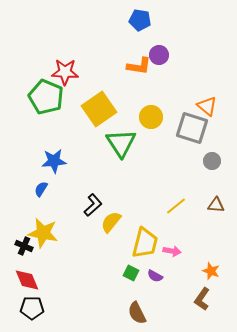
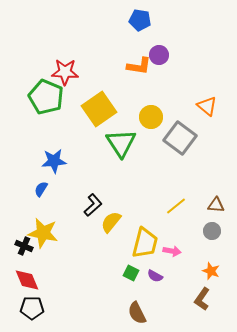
gray square: moved 12 px left, 10 px down; rotated 20 degrees clockwise
gray circle: moved 70 px down
